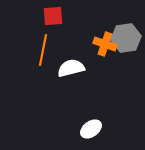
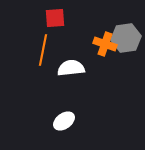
red square: moved 2 px right, 2 px down
white semicircle: rotated 8 degrees clockwise
white ellipse: moved 27 px left, 8 px up
